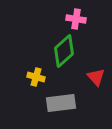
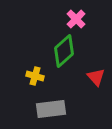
pink cross: rotated 36 degrees clockwise
yellow cross: moved 1 px left, 1 px up
gray rectangle: moved 10 px left, 6 px down
